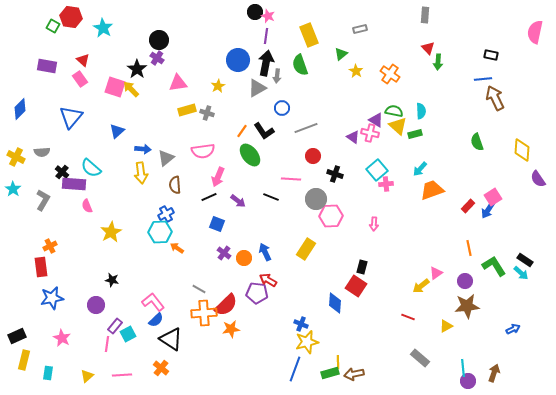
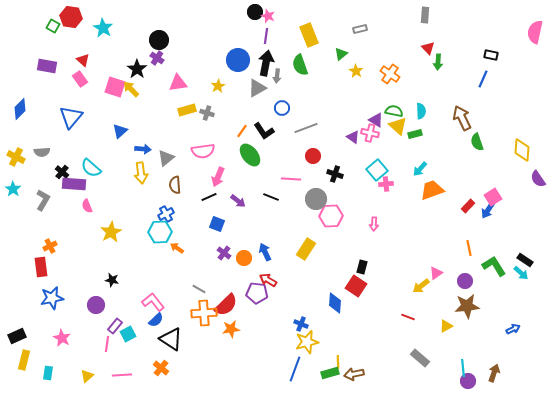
blue line at (483, 79): rotated 60 degrees counterclockwise
brown arrow at (495, 98): moved 33 px left, 20 px down
blue triangle at (117, 131): moved 3 px right
